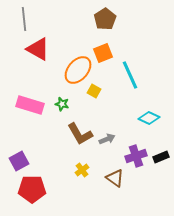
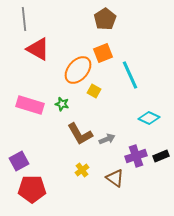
black rectangle: moved 1 px up
